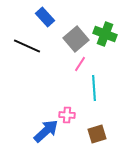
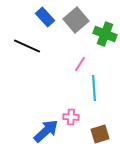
gray square: moved 19 px up
pink cross: moved 4 px right, 2 px down
brown square: moved 3 px right
